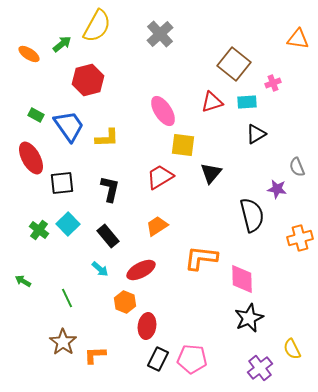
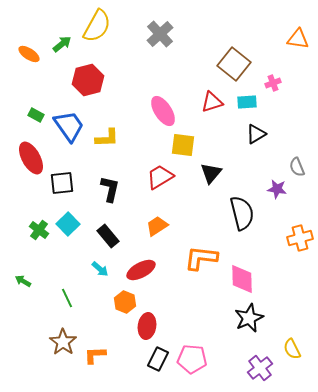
black semicircle at (252, 215): moved 10 px left, 2 px up
